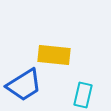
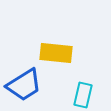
yellow rectangle: moved 2 px right, 2 px up
